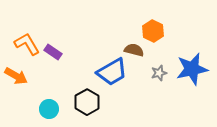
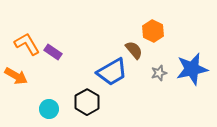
brown semicircle: rotated 36 degrees clockwise
